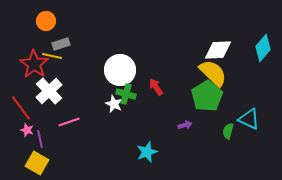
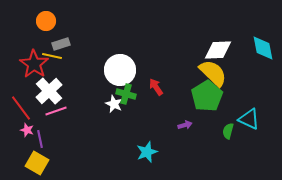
cyan diamond: rotated 52 degrees counterclockwise
pink line: moved 13 px left, 11 px up
